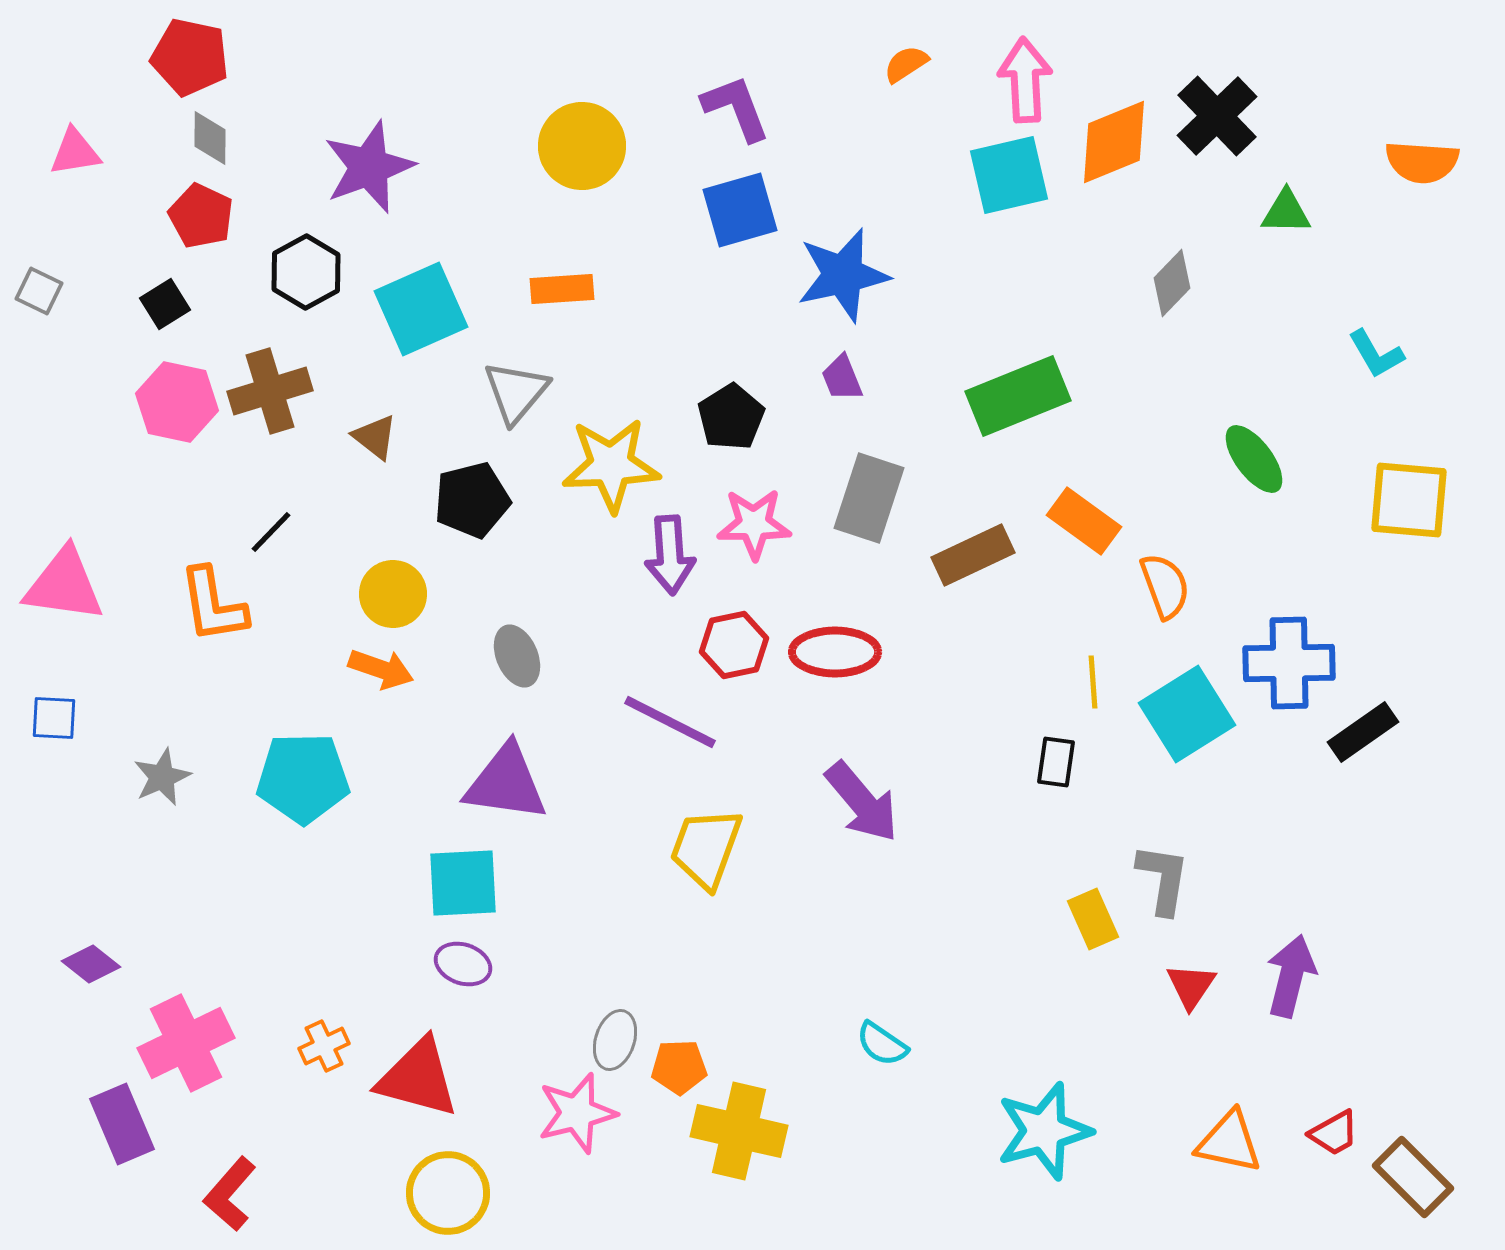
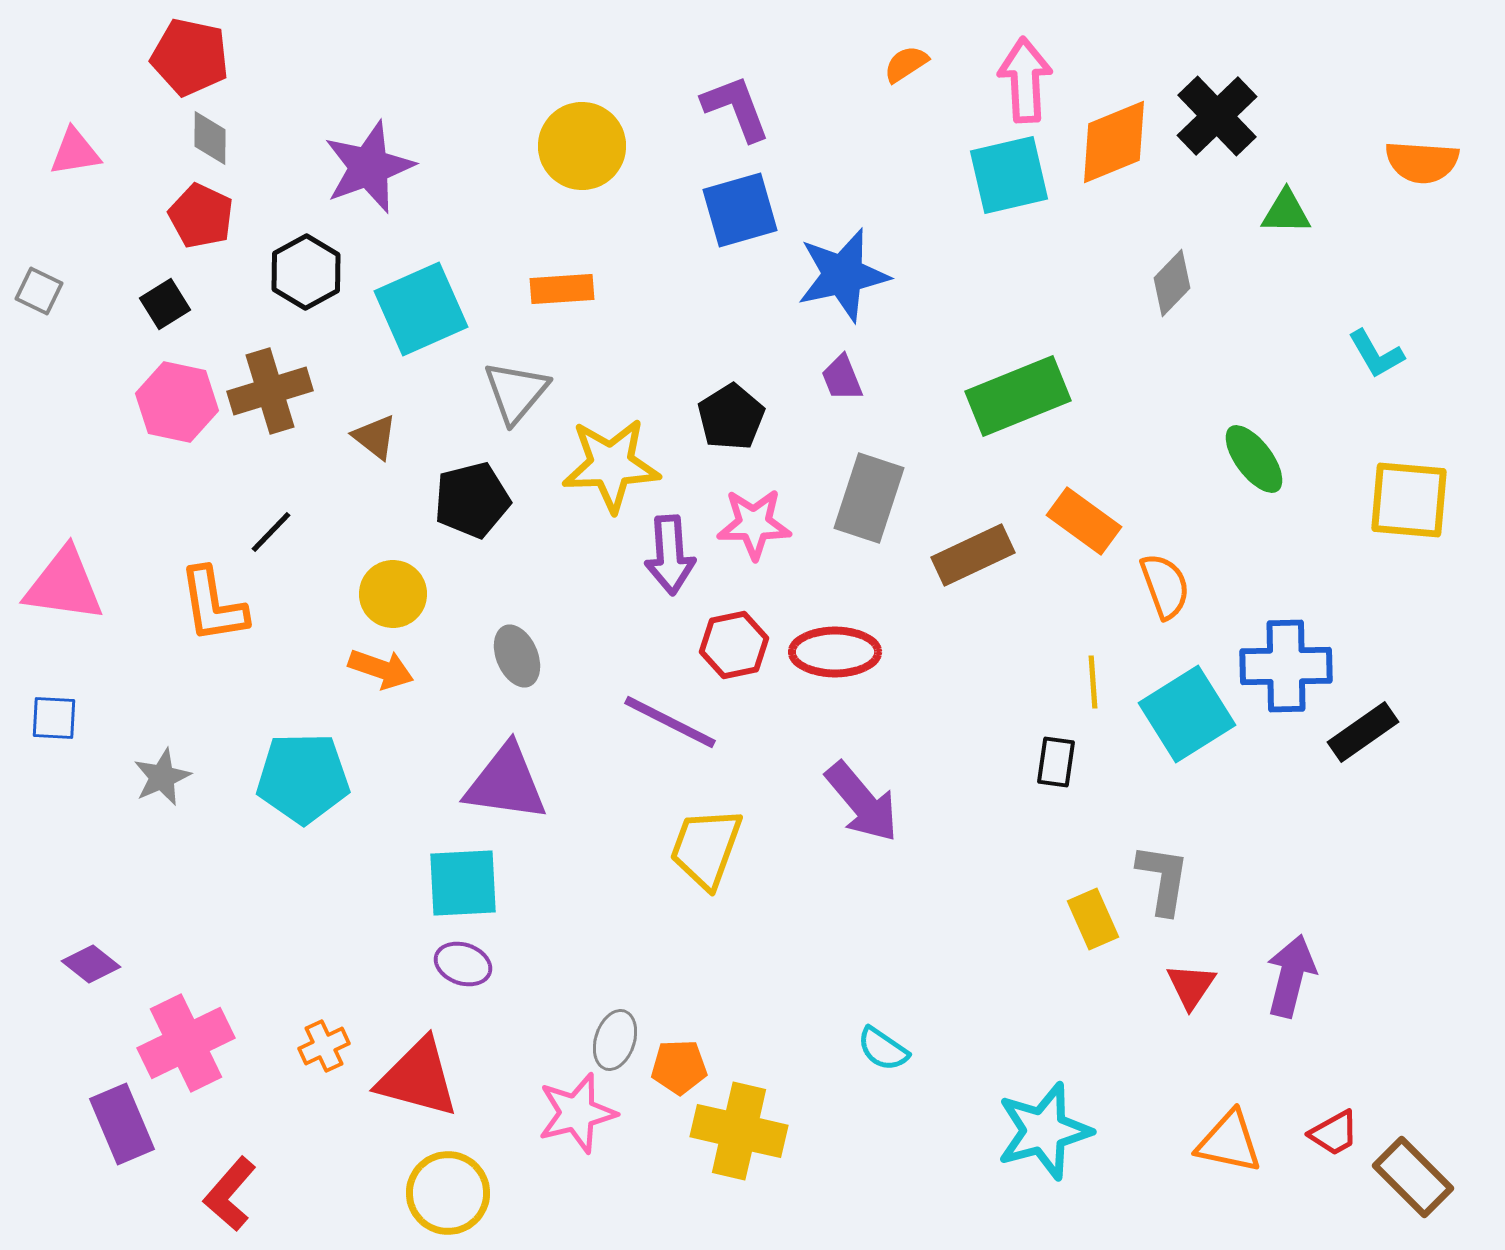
blue cross at (1289, 663): moved 3 px left, 3 px down
cyan semicircle at (882, 1044): moved 1 px right, 5 px down
